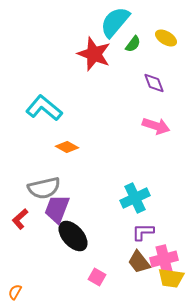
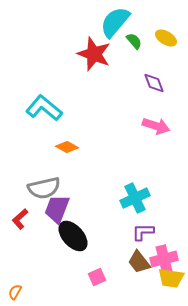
green semicircle: moved 1 px right, 3 px up; rotated 78 degrees counterclockwise
pink square: rotated 36 degrees clockwise
